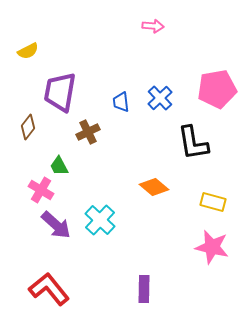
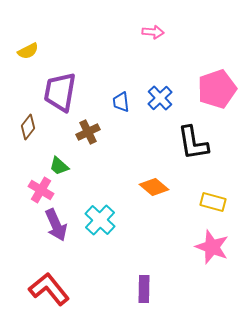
pink arrow: moved 6 px down
pink pentagon: rotated 9 degrees counterclockwise
green trapezoid: rotated 20 degrees counterclockwise
purple arrow: rotated 24 degrees clockwise
pink star: rotated 8 degrees clockwise
